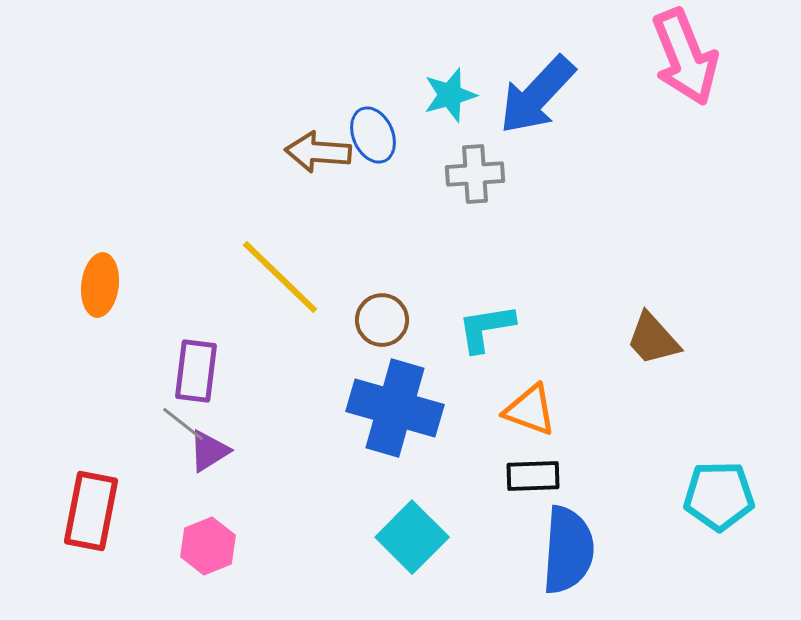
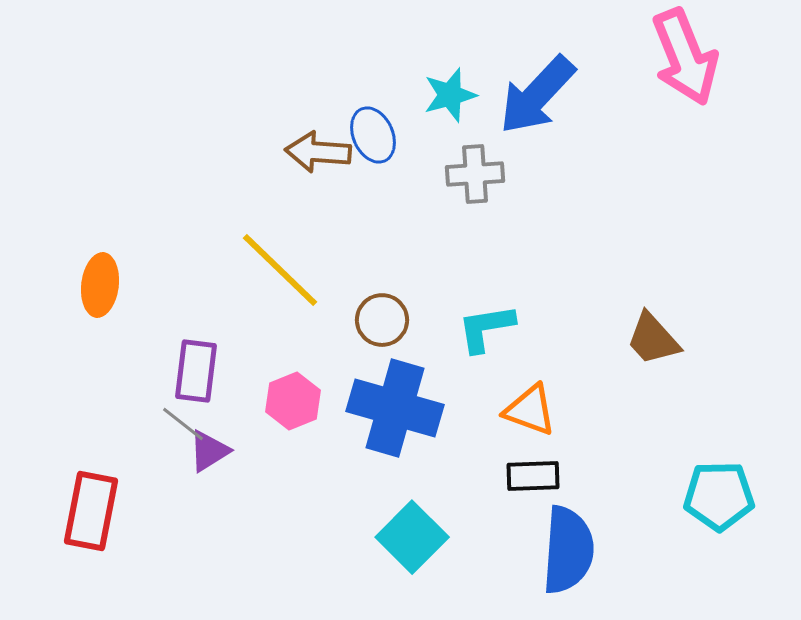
yellow line: moved 7 px up
pink hexagon: moved 85 px right, 145 px up
